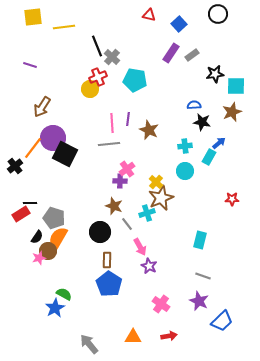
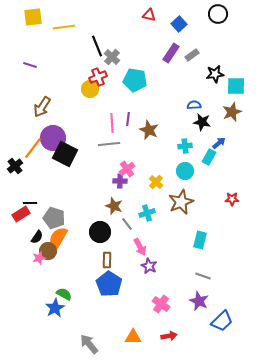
brown star at (161, 198): moved 20 px right, 4 px down
